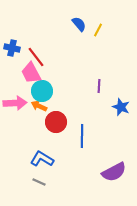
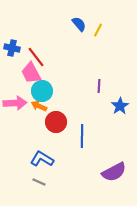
blue star: moved 1 px left, 1 px up; rotated 18 degrees clockwise
